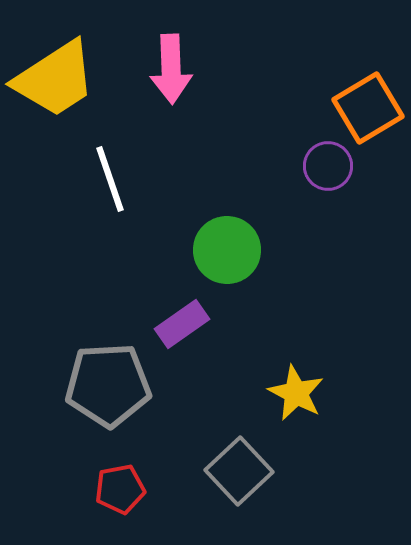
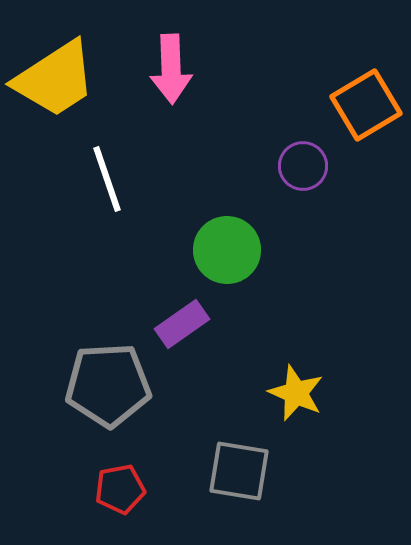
orange square: moved 2 px left, 3 px up
purple circle: moved 25 px left
white line: moved 3 px left
yellow star: rotated 4 degrees counterclockwise
gray square: rotated 38 degrees counterclockwise
